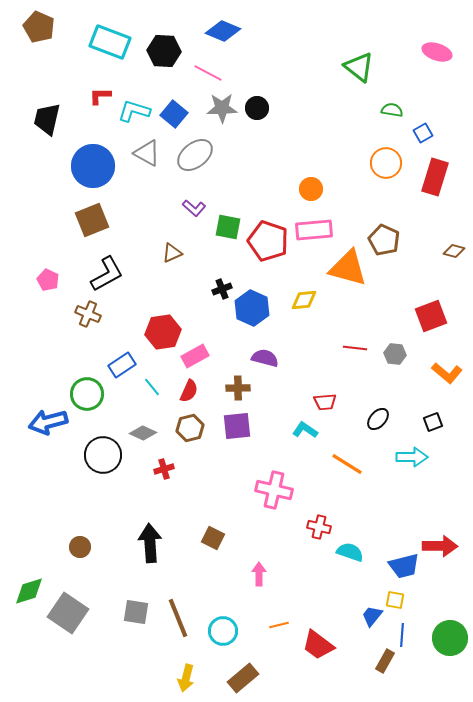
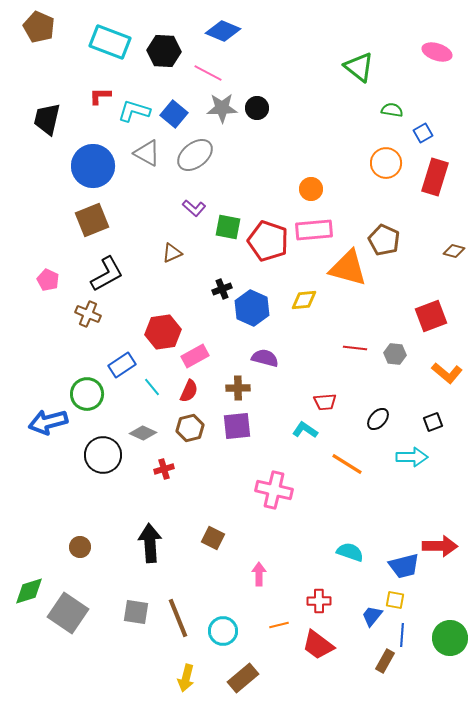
red cross at (319, 527): moved 74 px down; rotated 15 degrees counterclockwise
